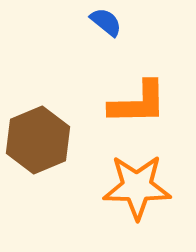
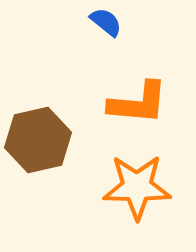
orange L-shape: rotated 6 degrees clockwise
brown hexagon: rotated 10 degrees clockwise
